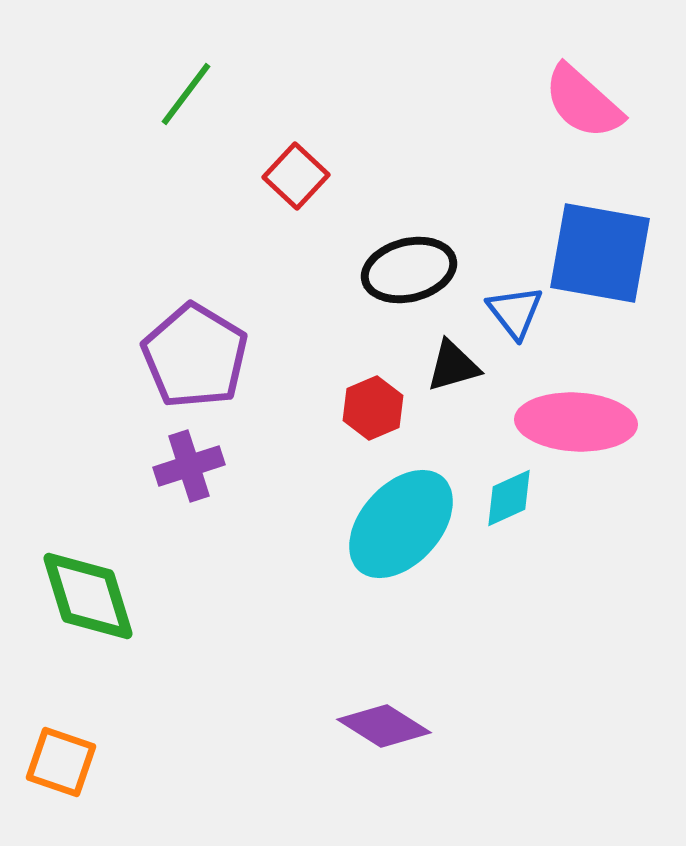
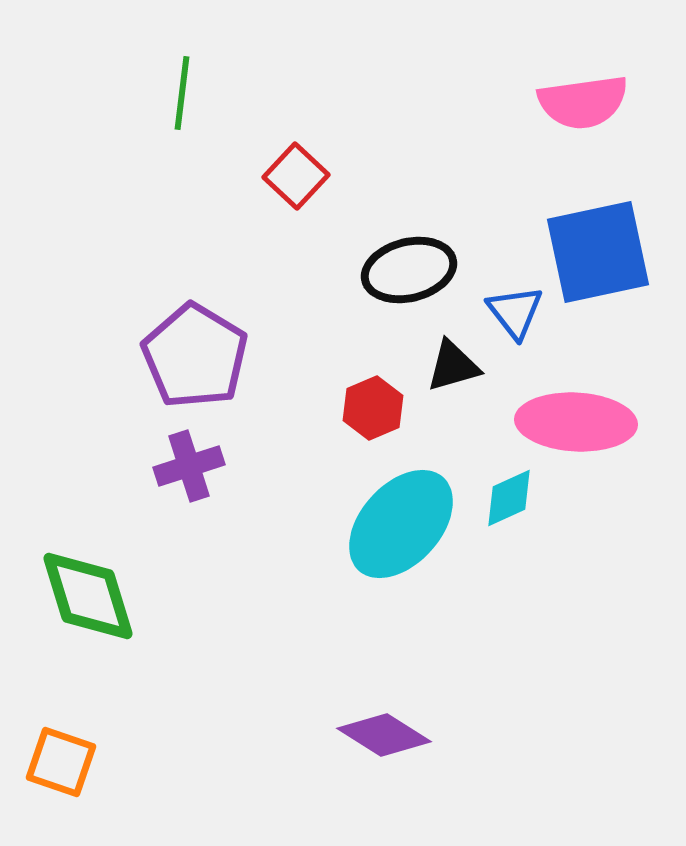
green line: moved 4 px left, 1 px up; rotated 30 degrees counterclockwise
pink semicircle: rotated 50 degrees counterclockwise
blue square: moved 2 px left, 1 px up; rotated 22 degrees counterclockwise
purple diamond: moved 9 px down
